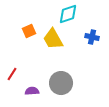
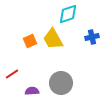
orange square: moved 1 px right, 10 px down
blue cross: rotated 24 degrees counterclockwise
red line: rotated 24 degrees clockwise
